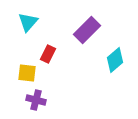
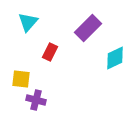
purple rectangle: moved 1 px right, 2 px up
red rectangle: moved 2 px right, 2 px up
cyan diamond: moved 2 px up; rotated 15 degrees clockwise
yellow square: moved 6 px left, 6 px down
